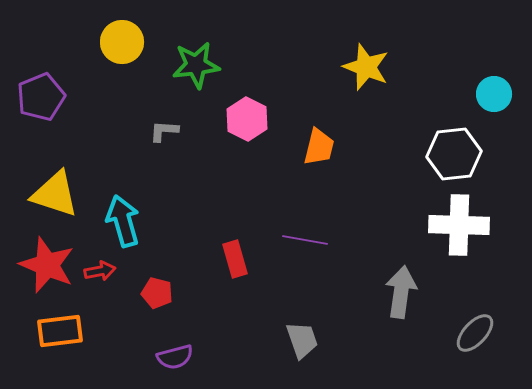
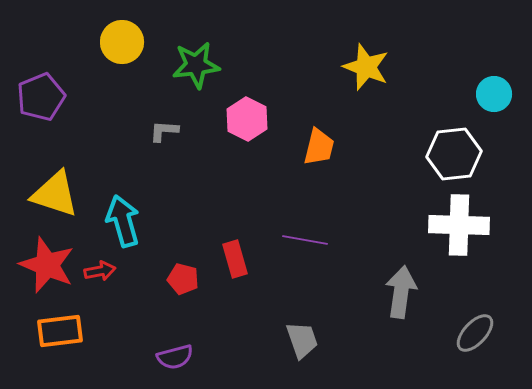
red pentagon: moved 26 px right, 14 px up
